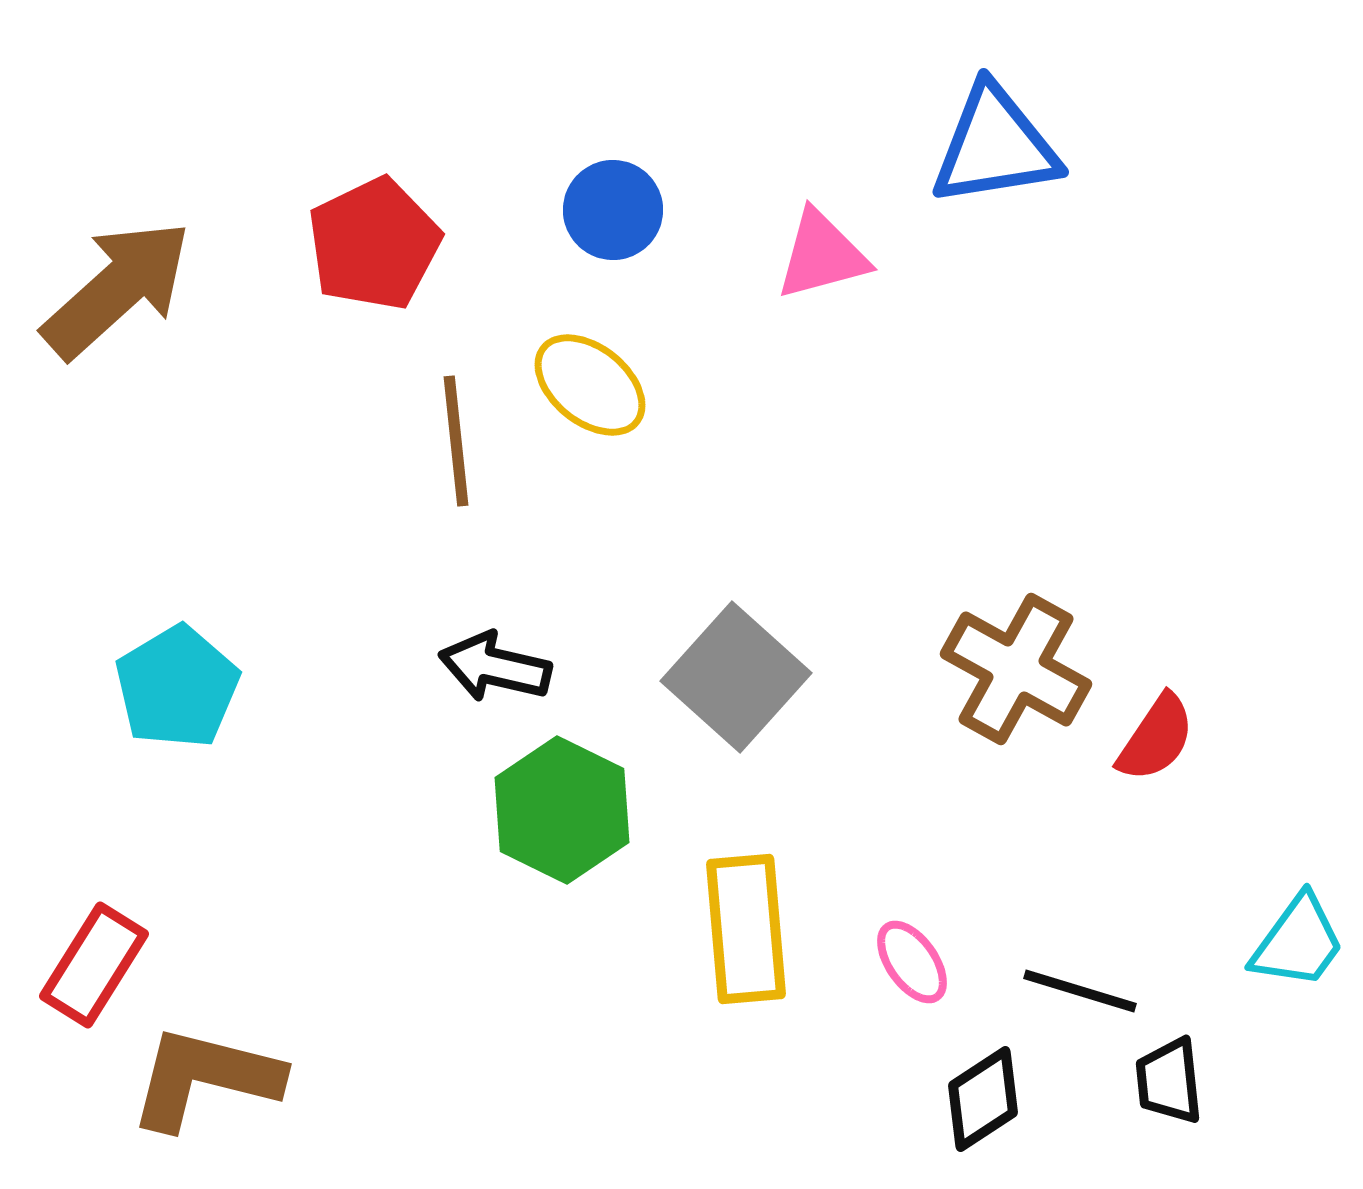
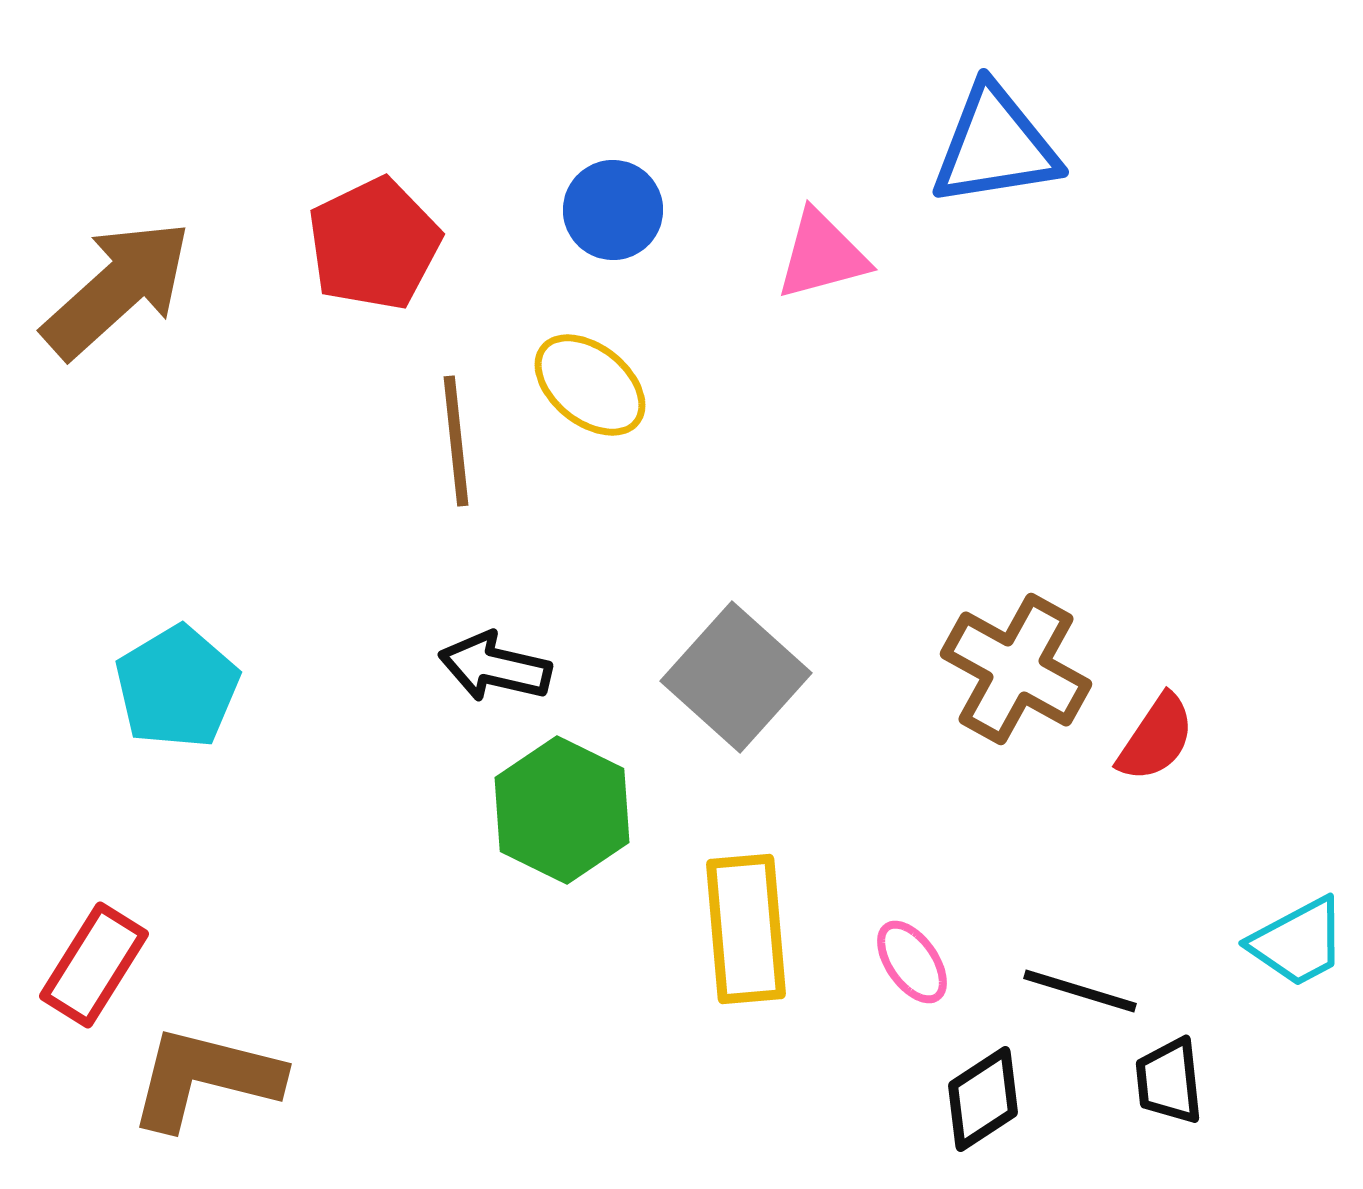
cyan trapezoid: rotated 26 degrees clockwise
